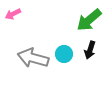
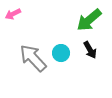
black arrow: rotated 48 degrees counterclockwise
cyan circle: moved 3 px left, 1 px up
gray arrow: rotated 32 degrees clockwise
